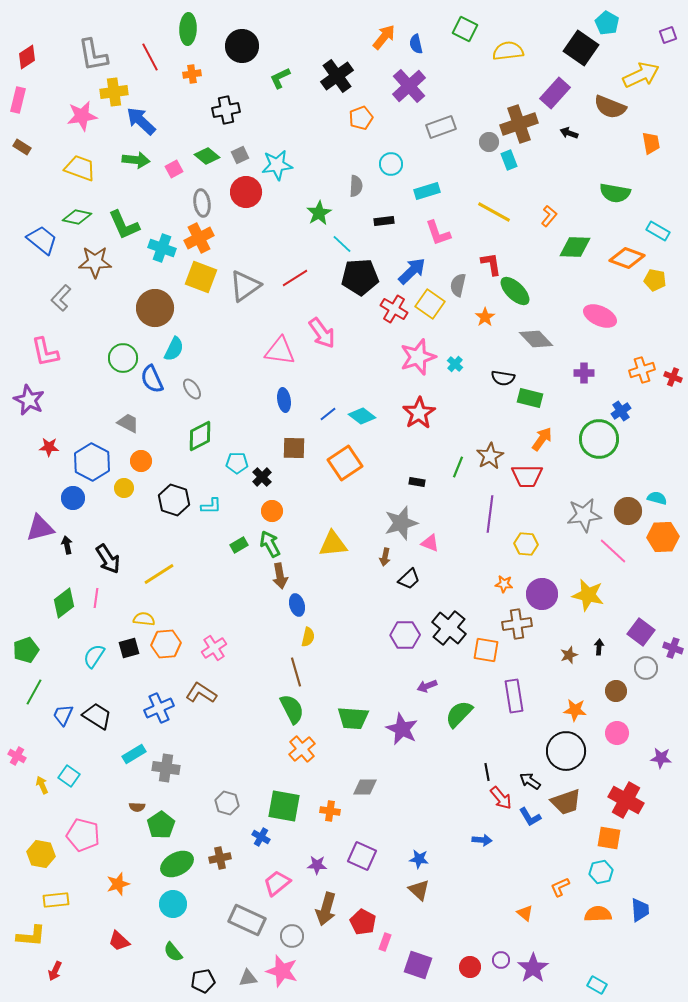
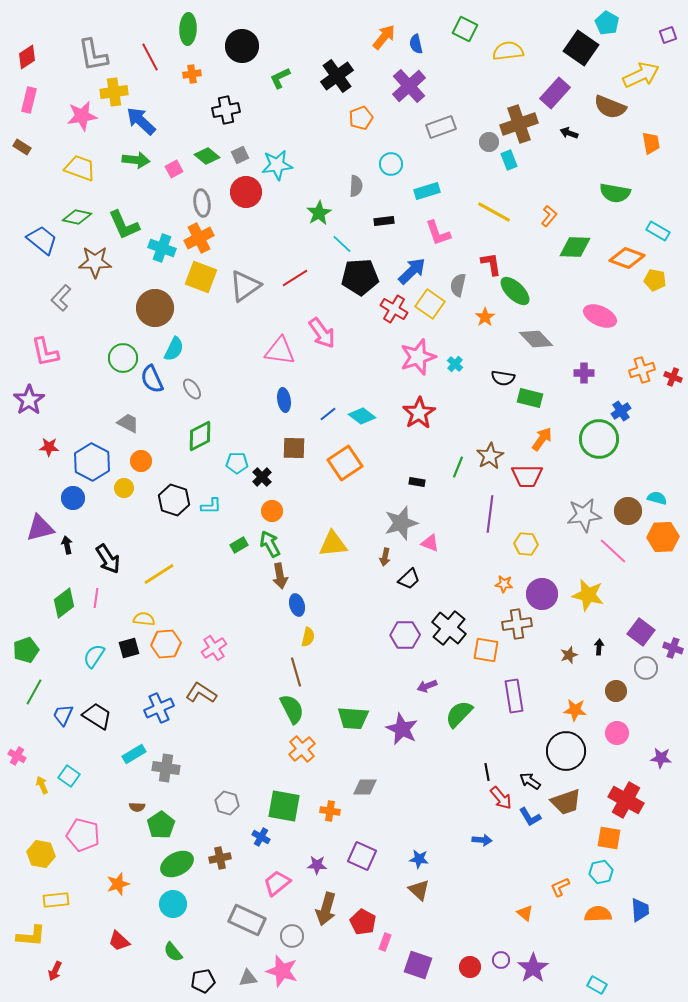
pink rectangle at (18, 100): moved 11 px right
purple star at (29, 400): rotated 12 degrees clockwise
